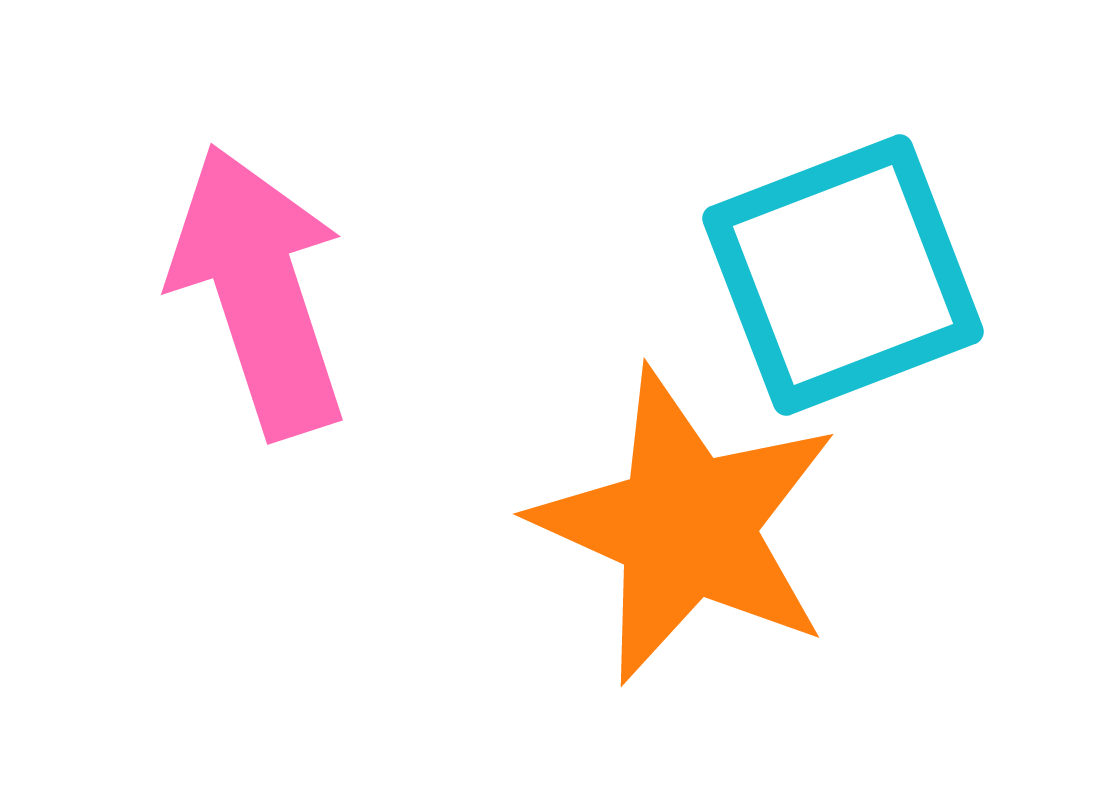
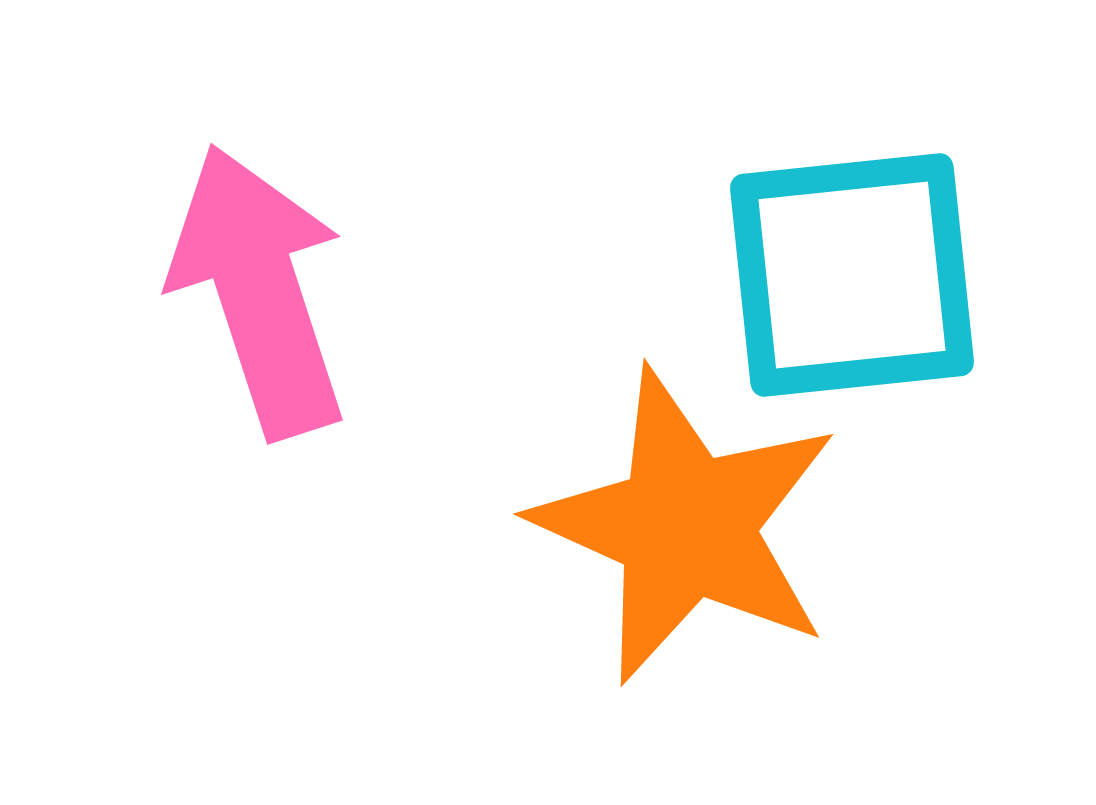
cyan square: moved 9 px right; rotated 15 degrees clockwise
